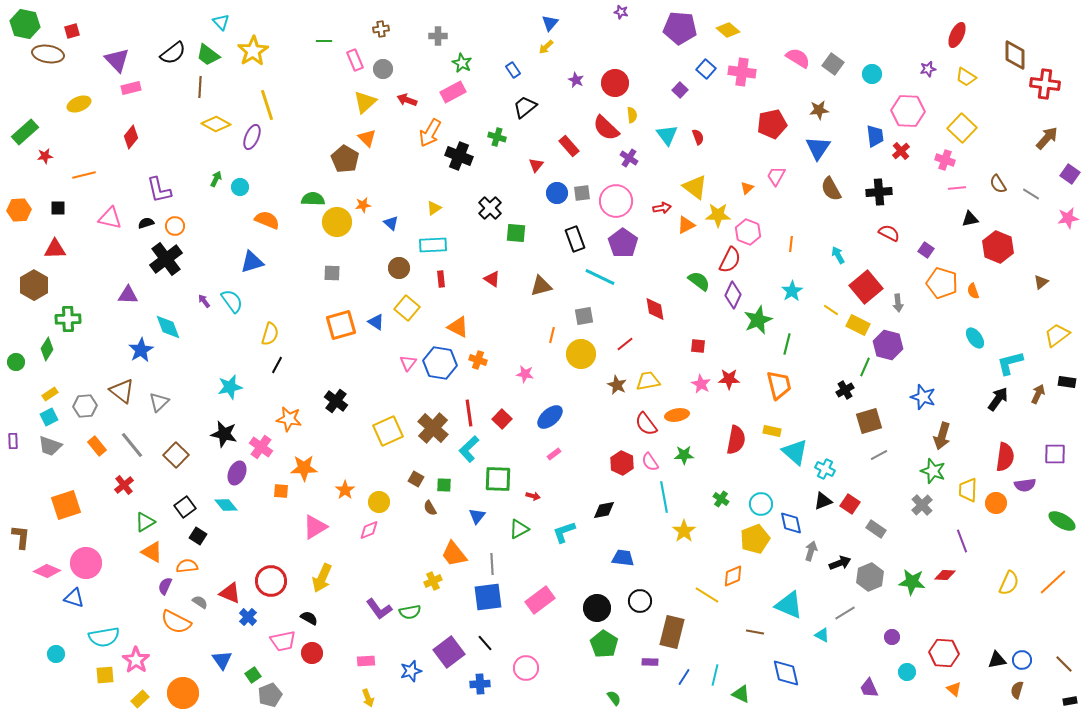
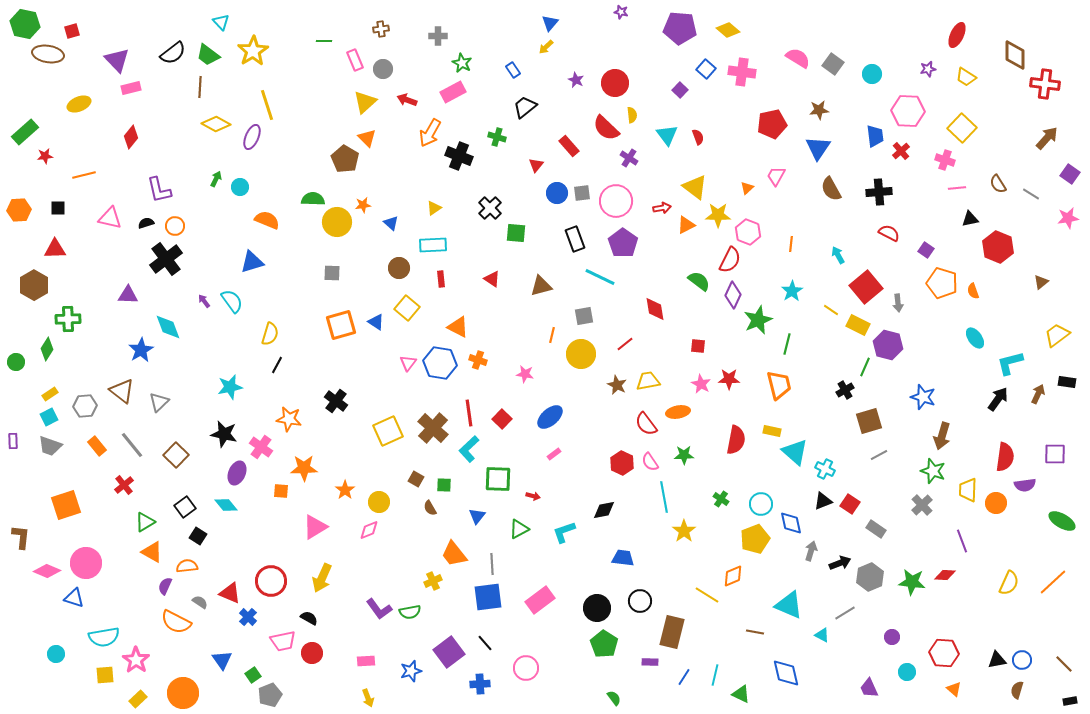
orange ellipse at (677, 415): moved 1 px right, 3 px up
yellow rectangle at (140, 699): moved 2 px left
